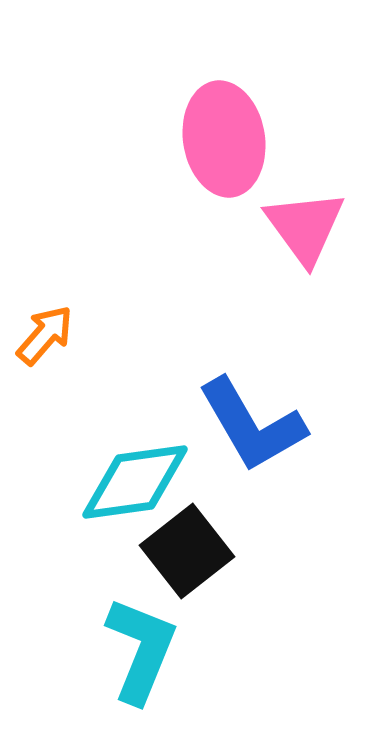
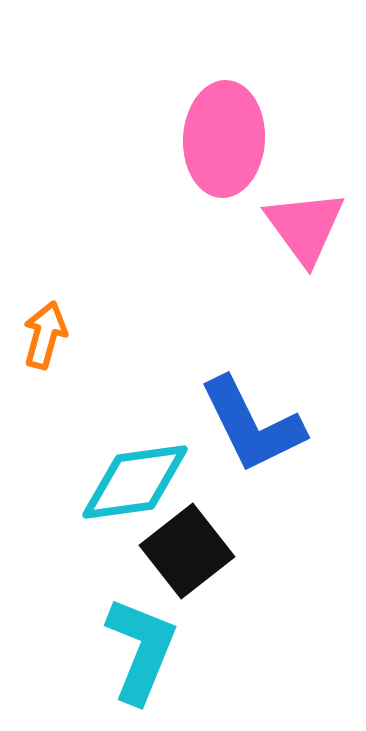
pink ellipse: rotated 12 degrees clockwise
orange arrow: rotated 26 degrees counterclockwise
blue L-shape: rotated 4 degrees clockwise
